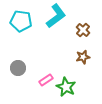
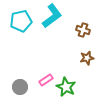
cyan L-shape: moved 4 px left
cyan pentagon: rotated 20 degrees counterclockwise
brown cross: rotated 24 degrees counterclockwise
brown star: moved 4 px right, 1 px down
gray circle: moved 2 px right, 19 px down
